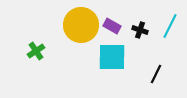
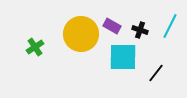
yellow circle: moved 9 px down
green cross: moved 1 px left, 4 px up
cyan square: moved 11 px right
black line: moved 1 px up; rotated 12 degrees clockwise
